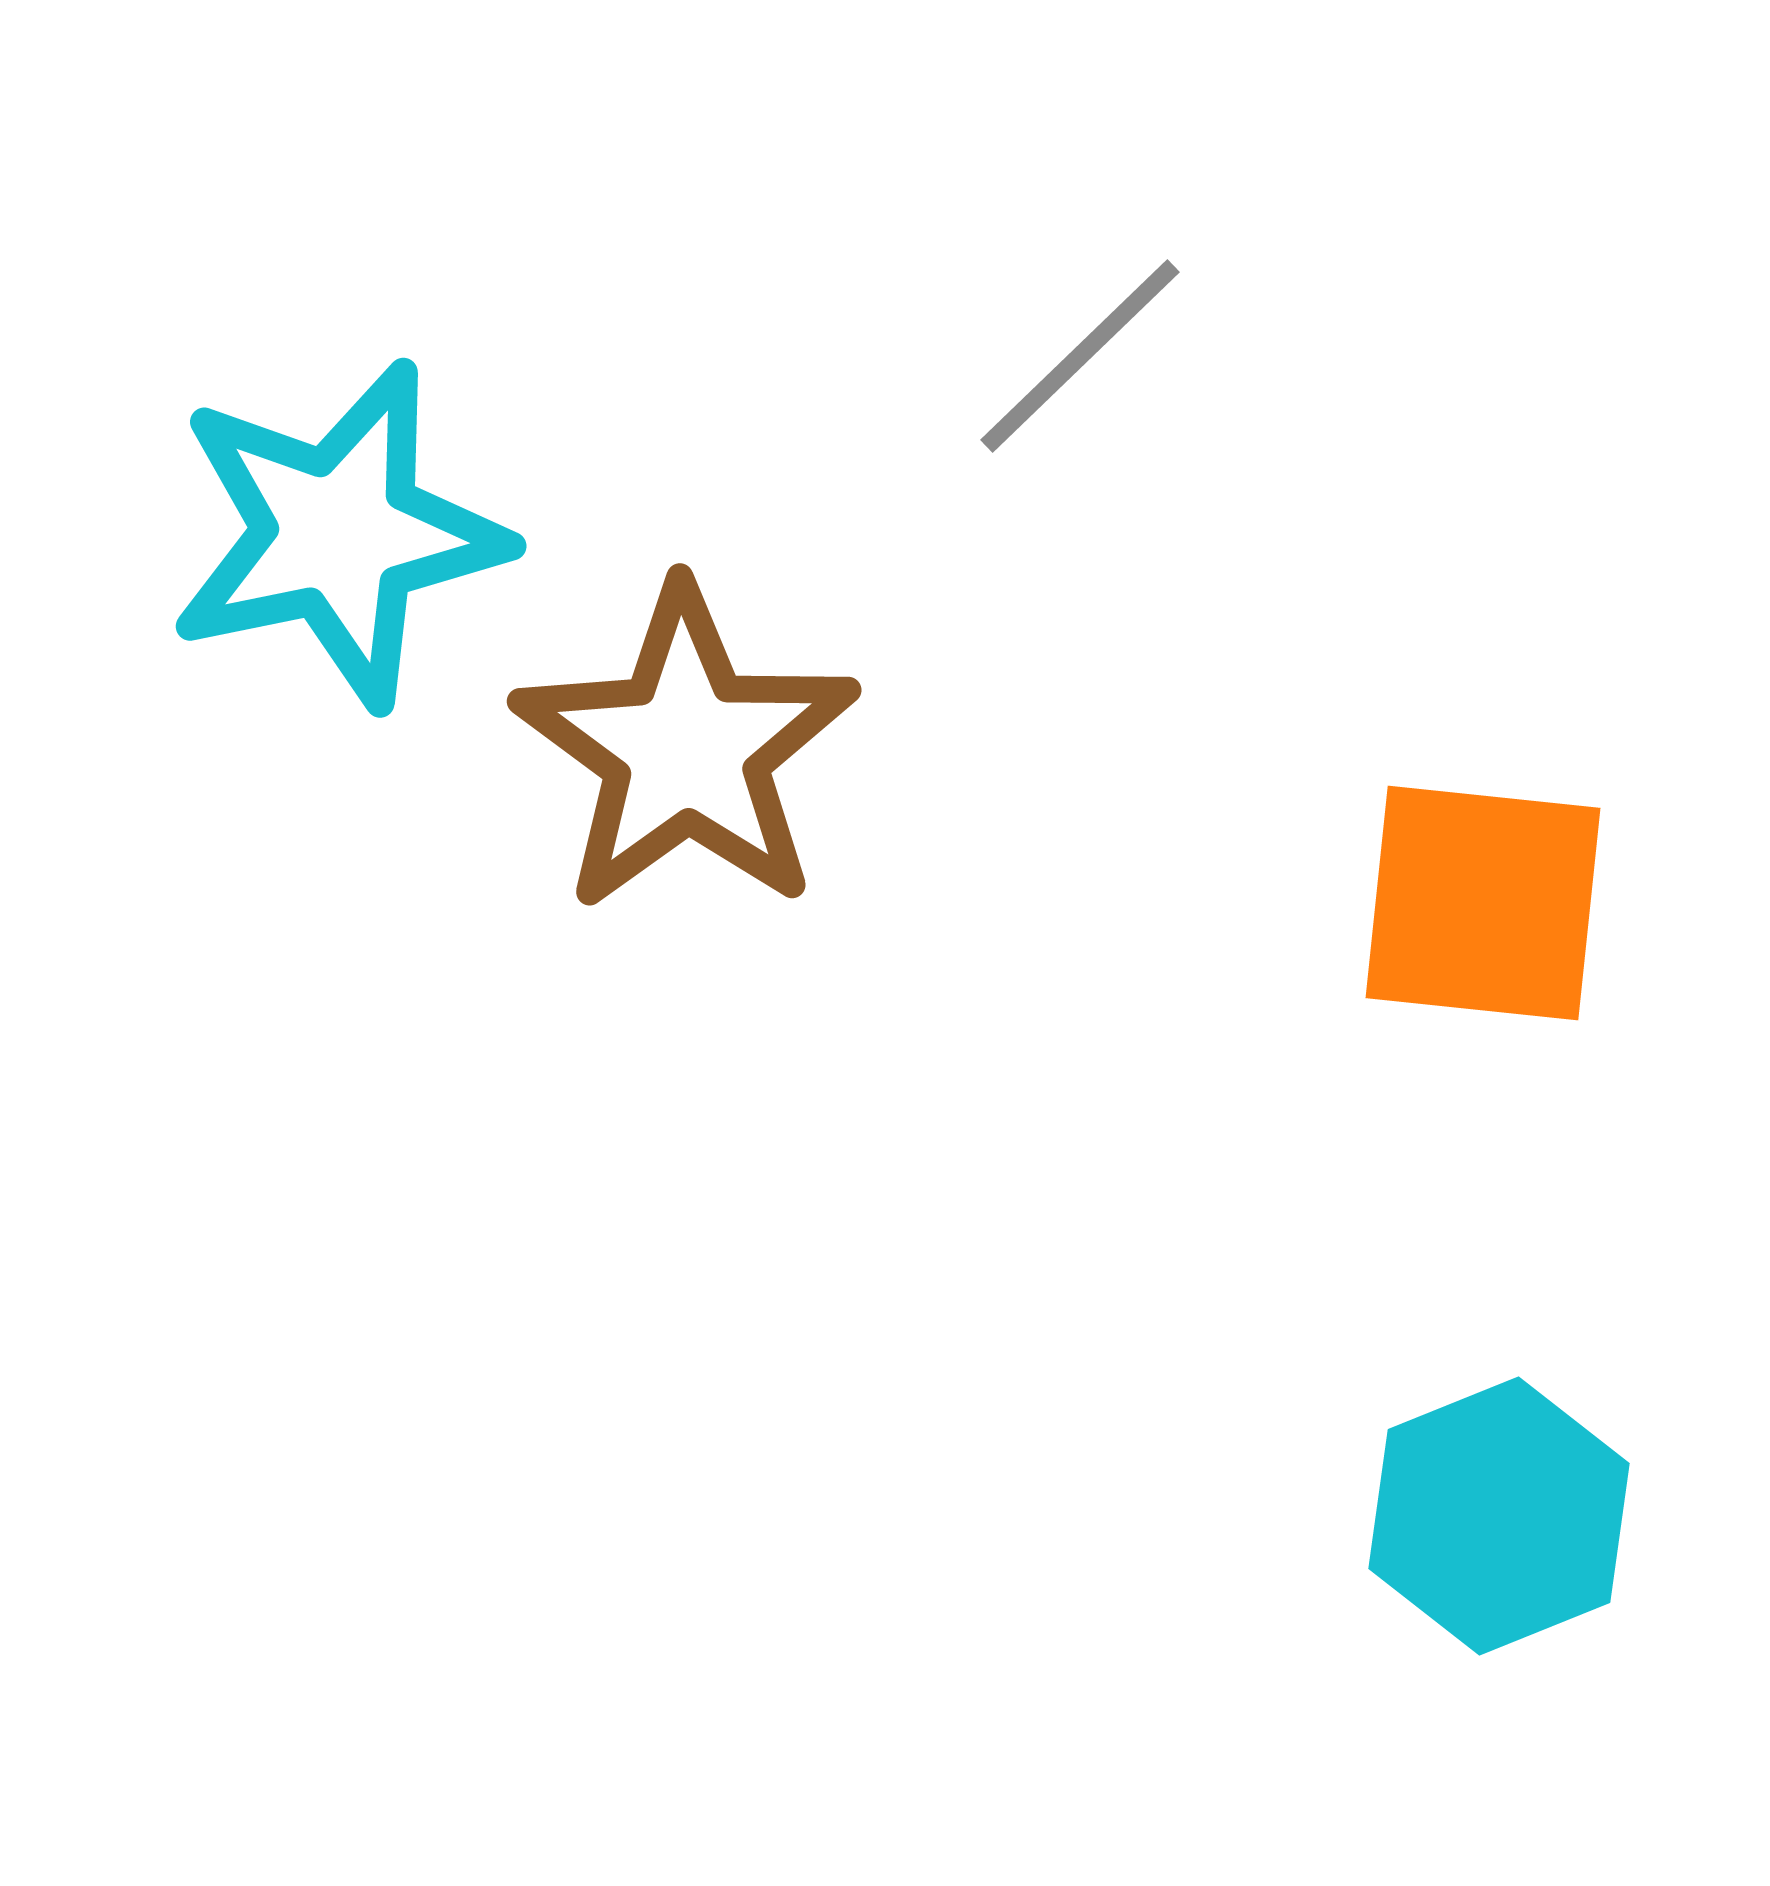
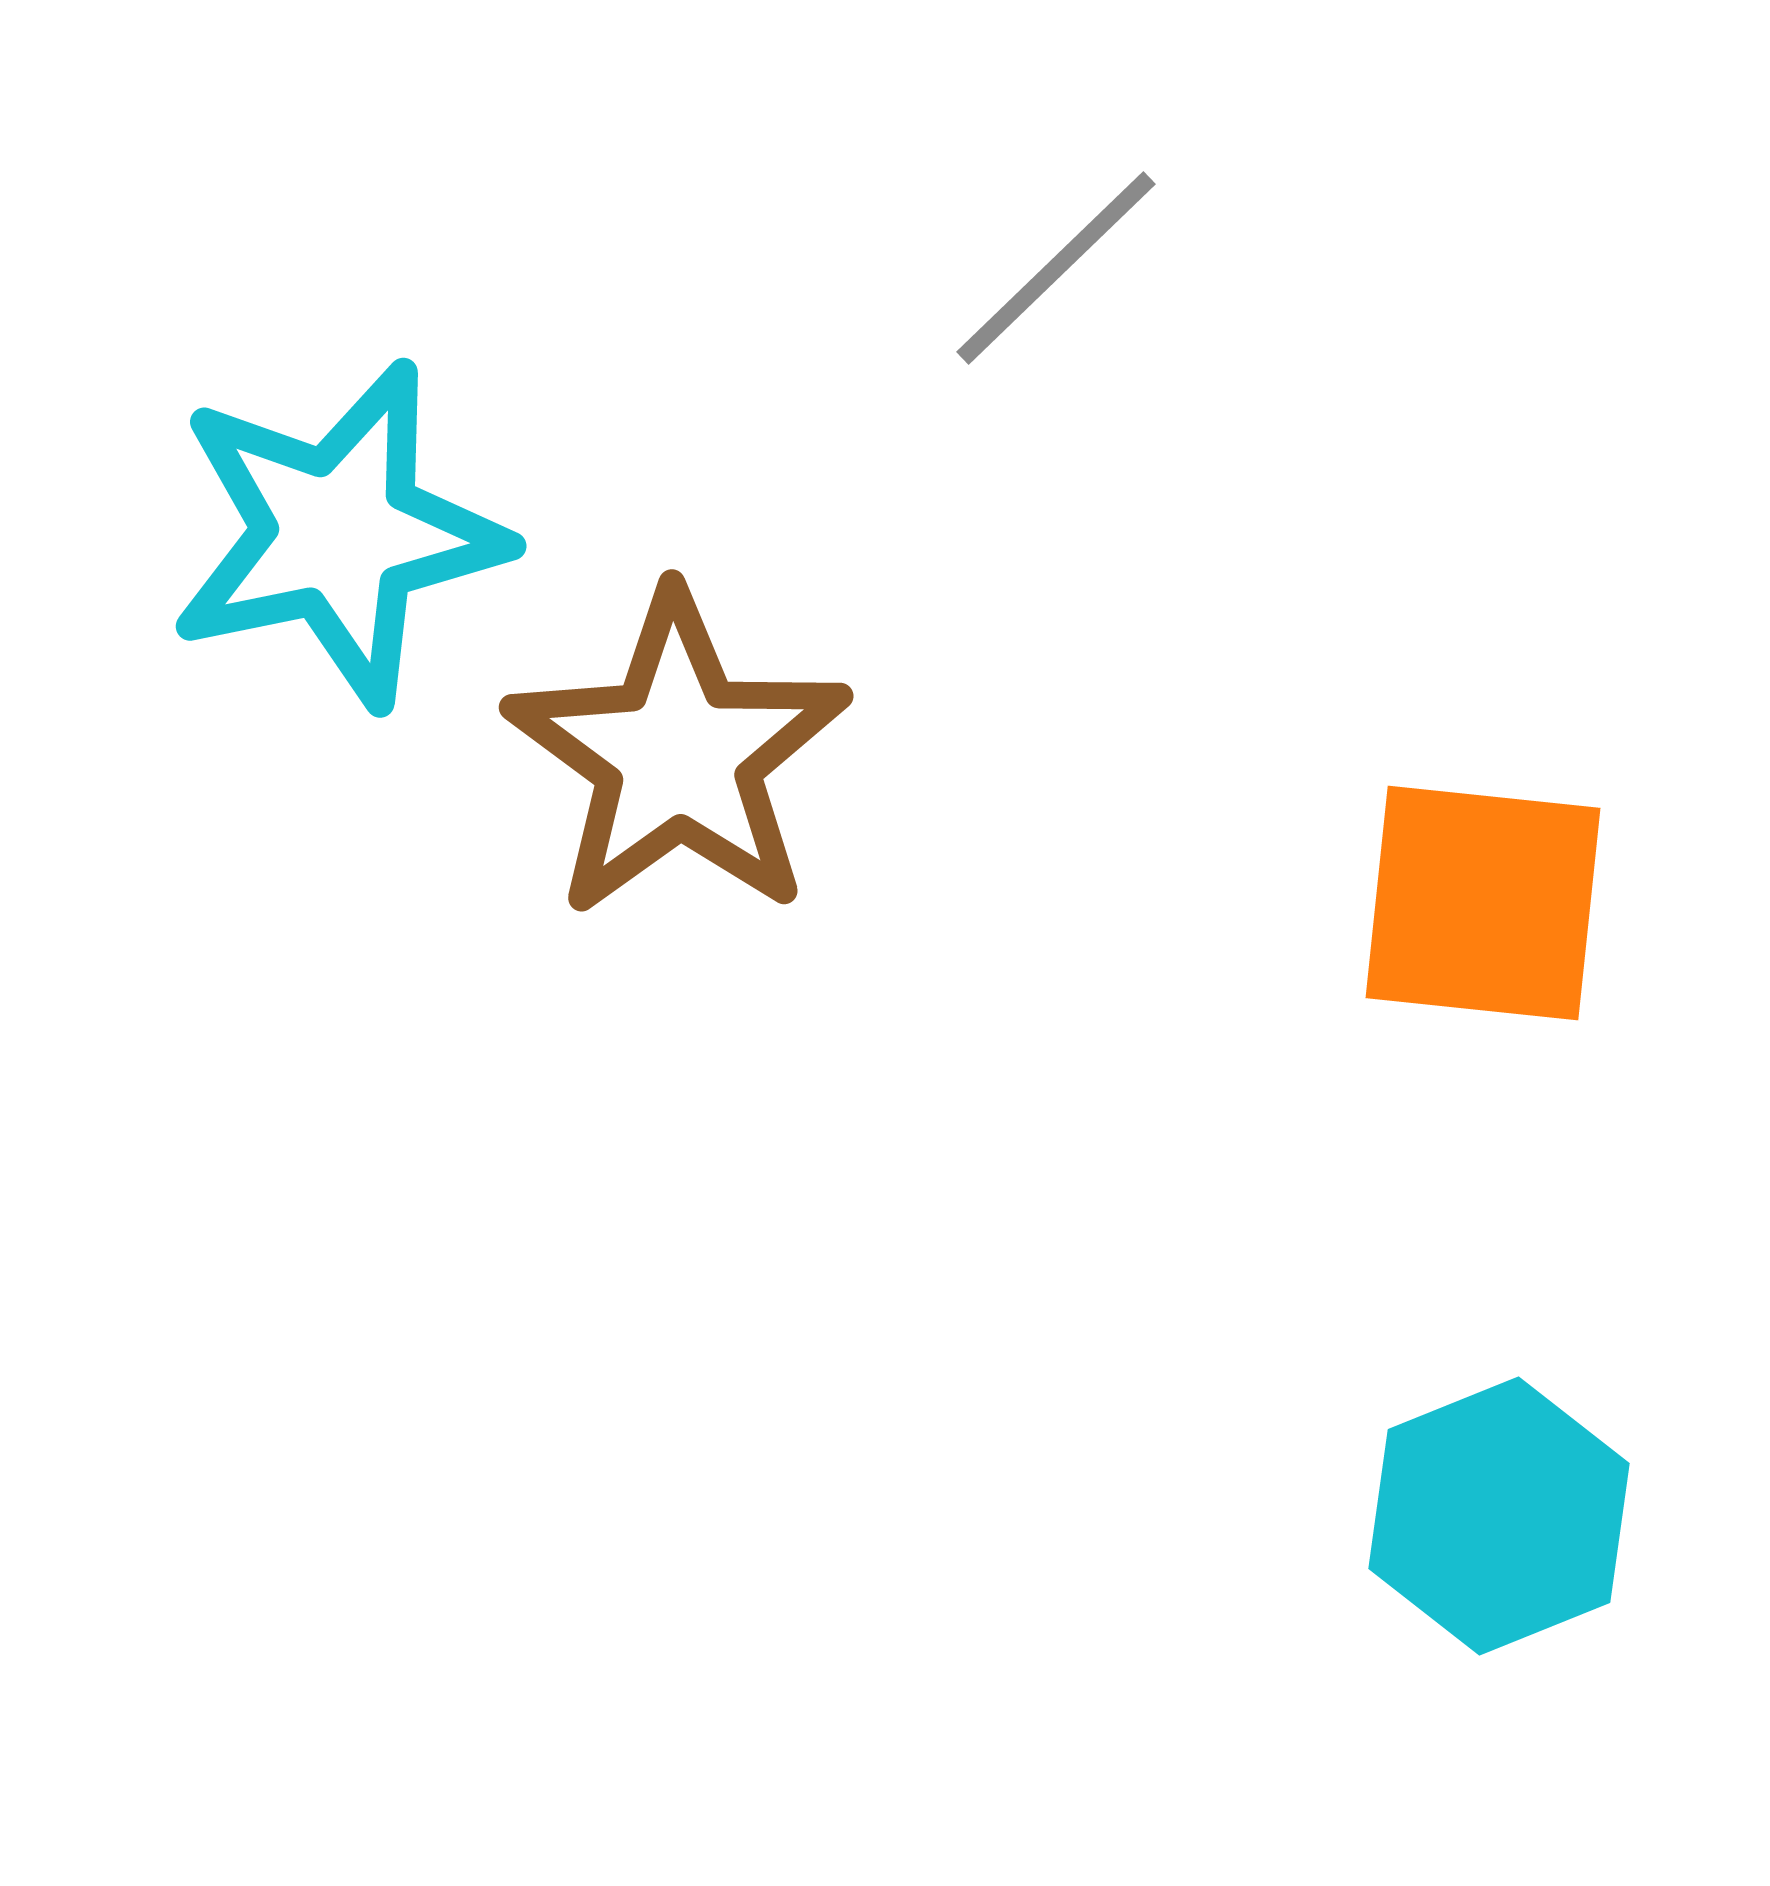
gray line: moved 24 px left, 88 px up
brown star: moved 8 px left, 6 px down
